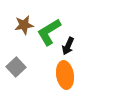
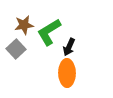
black arrow: moved 1 px right, 1 px down
gray square: moved 18 px up
orange ellipse: moved 2 px right, 2 px up; rotated 8 degrees clockwise
